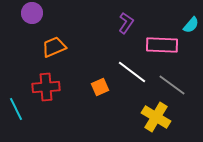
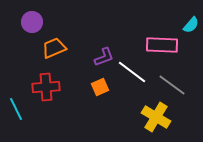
purple circle: moved 9 px down
purple L-shape: moved 22 px left, 34 px down; rotated 35 degrees clockwise
orange trapezoid: moved 1 px down
